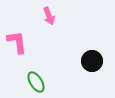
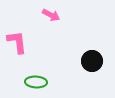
pink arrow: moved 2 px right, 1 px up; rotated 42 degrees counterclockwise
green ellipse: rotated 55 degrees counterclockwise
